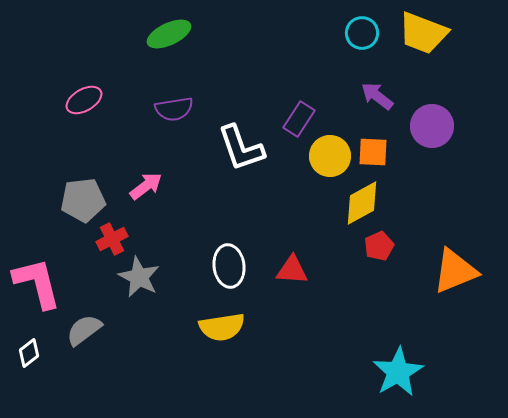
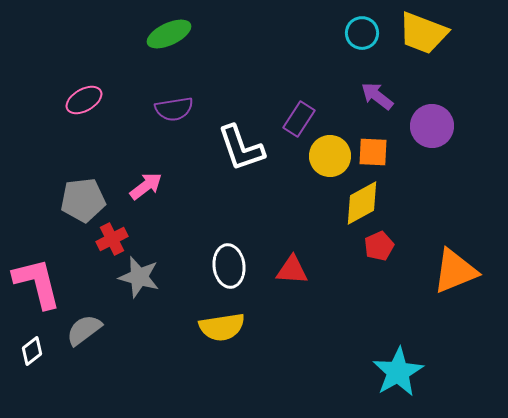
gray star: rotated 12 degrees counterclockwise
white diamond: moved 3 px right, 2 px up
